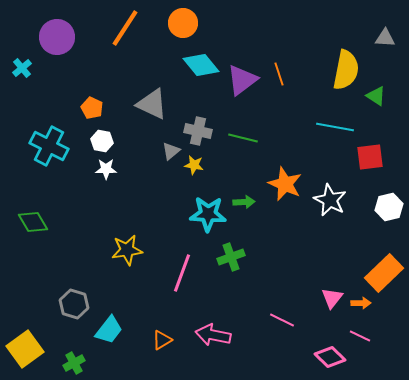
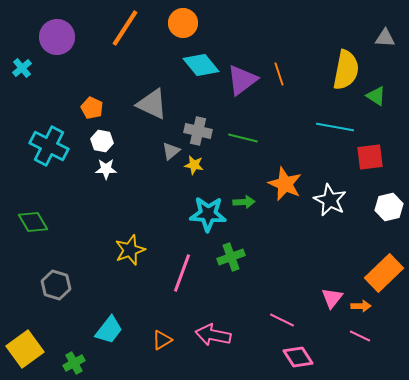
yellow star at (127, 250): moved 3 px right; rotated 12 degrees counterclockwise
orange arrow at (361, 303): moved 3 px down
gray hexagon at (74, 304): moved 18 px left, 19 px up
pink diamond at (330, 357): moved 32 px left; rotated 12 degrees clockwise
